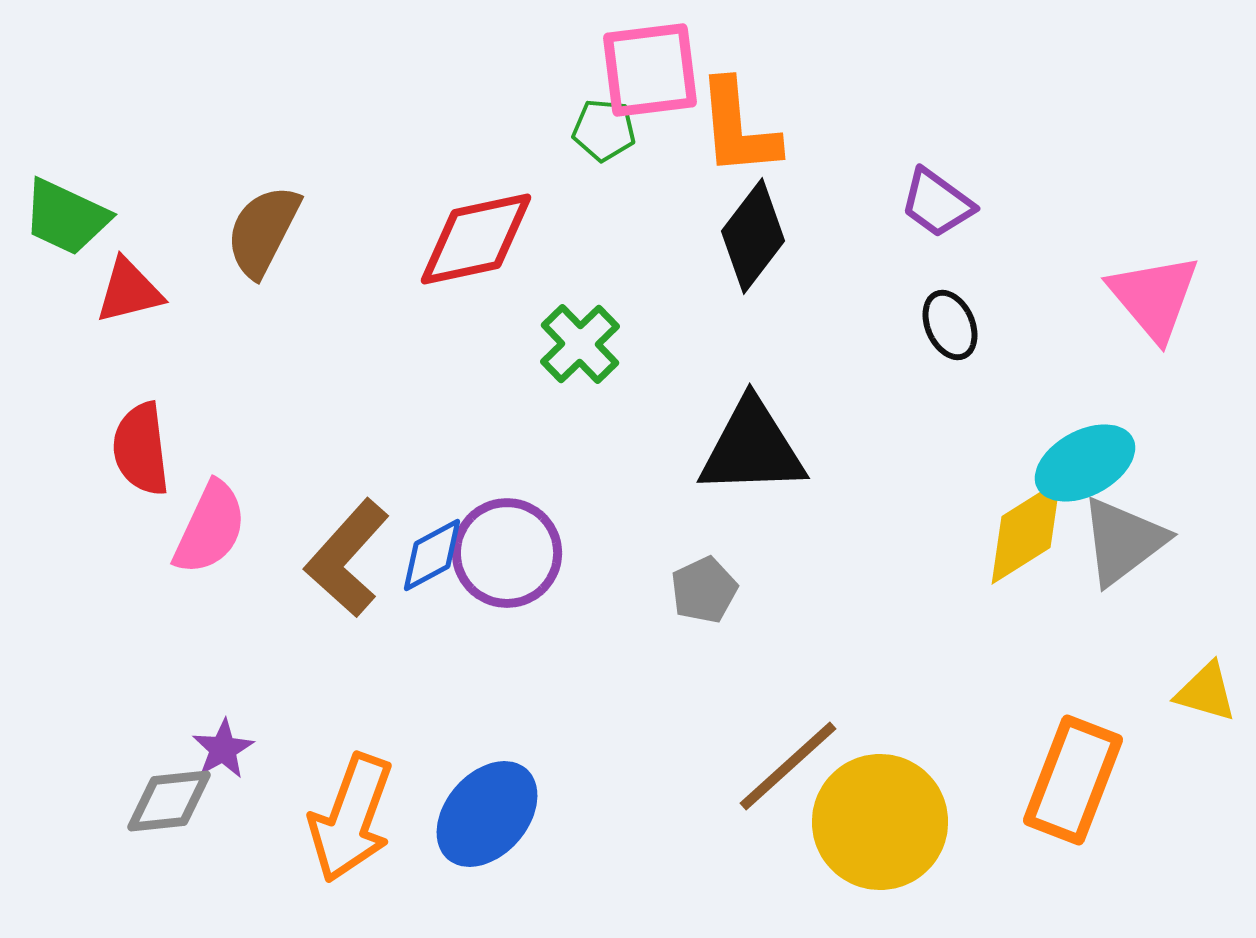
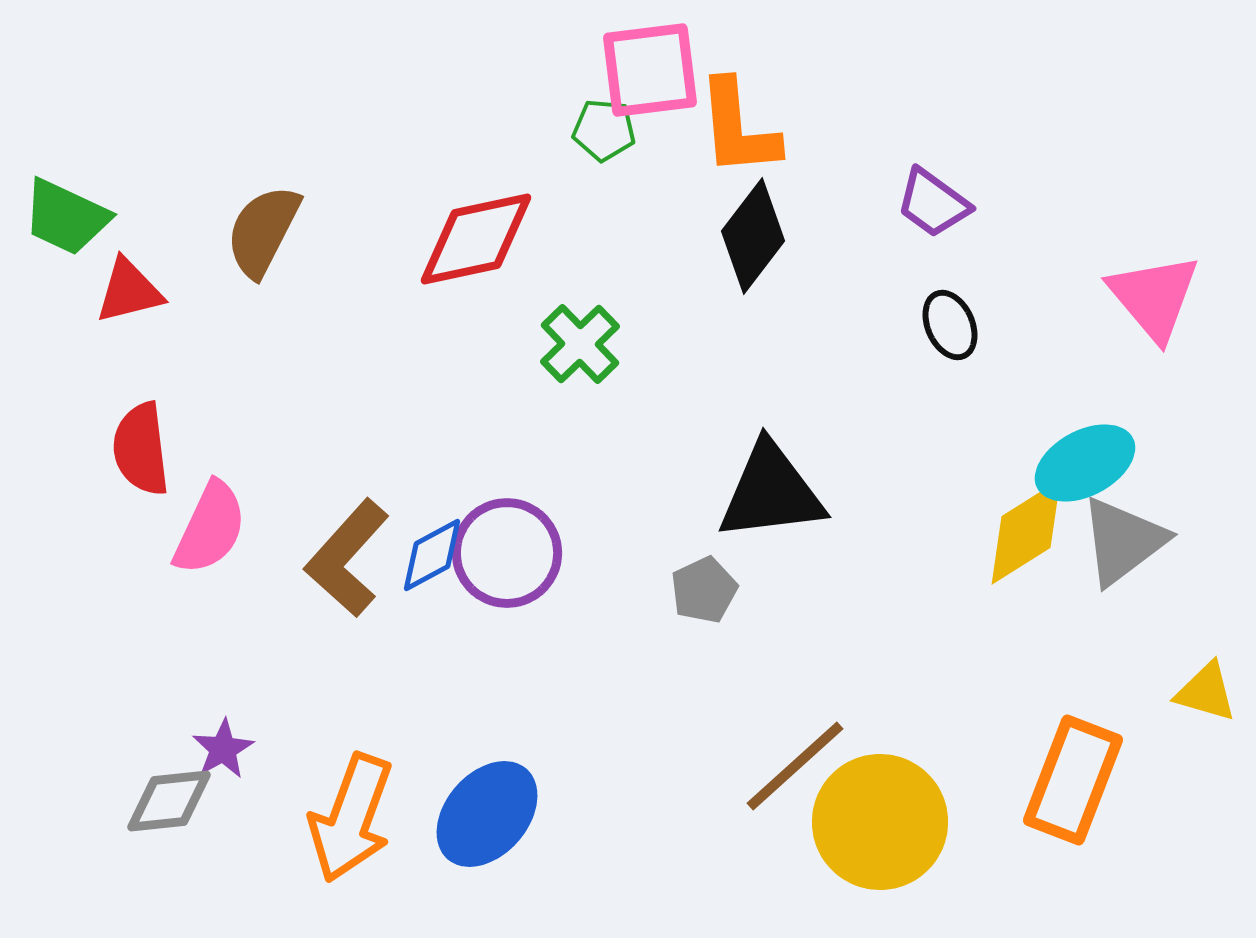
purple trapezoid: moved 4 px left
black triangle: moved 19 px right, 44 px down; rotated 5 degrees counterclockwise
brown line: moved 7 px right
